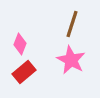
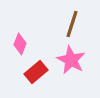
red rectangle: moved 12 px right
